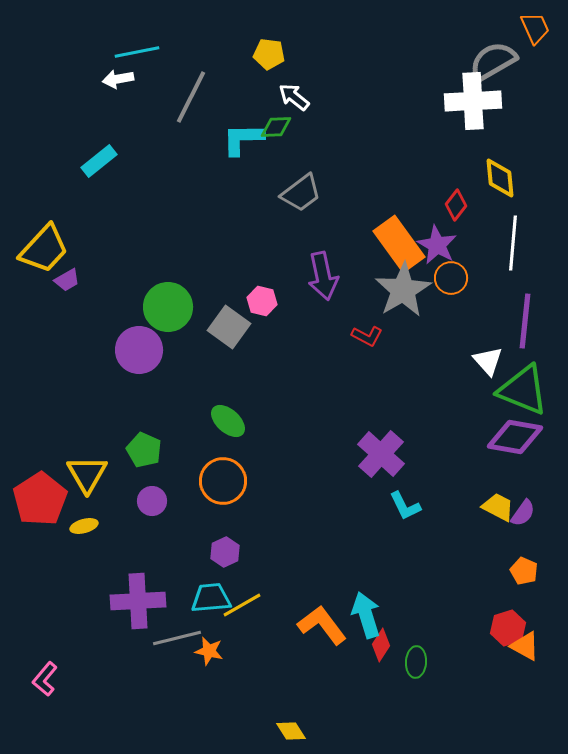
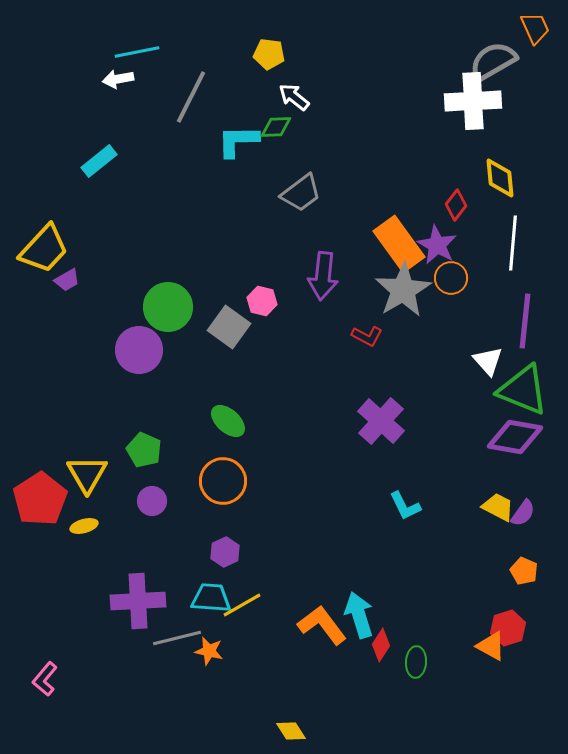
cyan L-shape at (243, 139): moved 5 px left, 2 px down
purple arrow at (323, 276): rotated 18 degrees clockwise
purple cross at (381, 454): moved 33 px up
cyan trapezoid at (211, 598): rotated 9 degrees clockwise
cyan arrow at (366, 615): moved 7 px left
orange triangle at (525, 646): moved 34 px left
